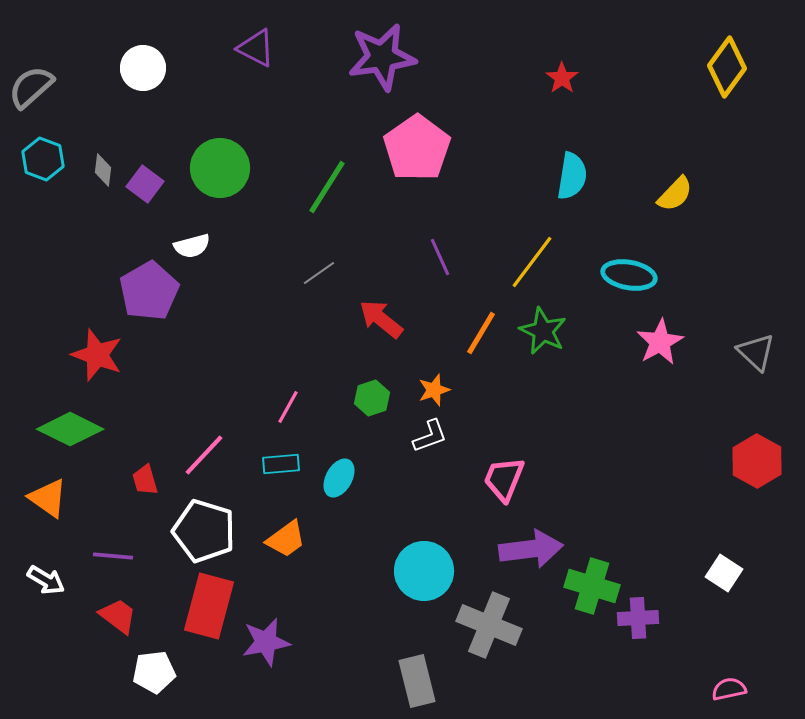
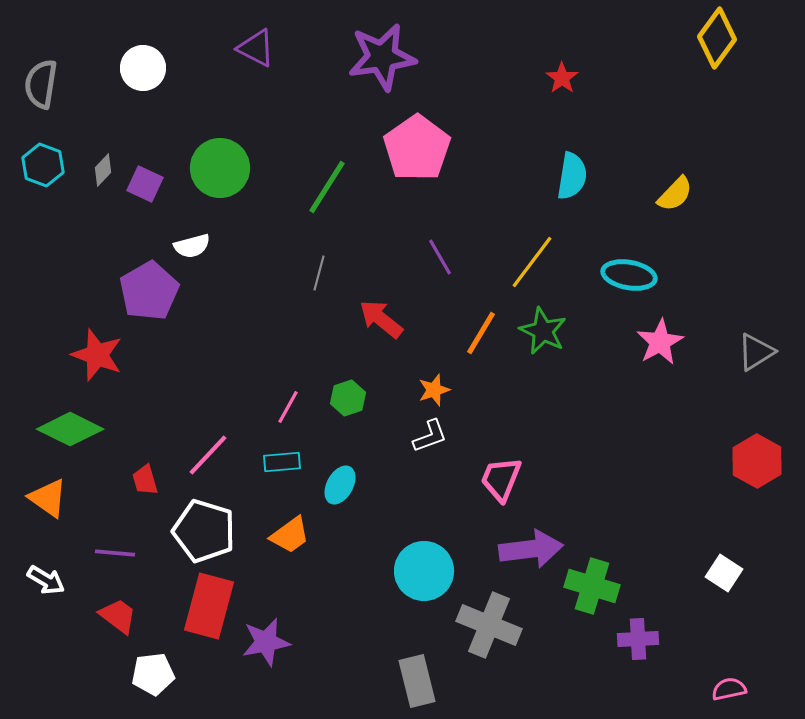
yellow diamond at (727, 67): moved 10 px left, 29 px up
gray semicircle at (31, 87): moved 10 px right, 3 px up; rotated 39 degrees counterclockwise
cyan hexagon at (43, 159): moved 6 px down
gray diamond at (103, 170): rotated 36 degrees clockwise
purple square at (145, 184): rotated 12 degrees counterclockwise
purple line at (440, 257): rotated 6 degrees counterclockwise
gray line at (319, 273): rotated 40 degrees counterclockwise
gray triangle at (756, 352): rotated 45 degrees clockwise
green hexagon at (372, 398): moved 24 px left
pink line at (204, 455): moved 4 px right
cyan rectangle at (281, 464): moved 1 px right, 2 px up
cyan ellipse at (339, 478): moved 1 px right, 7 px down
pink trapezoid at (504, 479): moved 3 px left
orange trapezoid at (286, 539): moved 4 px right, 4 px up
purple line at (113, 556): moved 2 px right, 3 px up
purple cross at (638, 618): moved 21 px down
white pentagon at (154, 672): moved 1 px left, 2 px down
